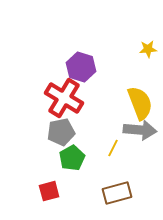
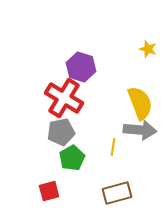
yellow star: rotated 24 degrees clockwise
yellow line: moved 1 px up; rotated 18 degrees counterclockwise
